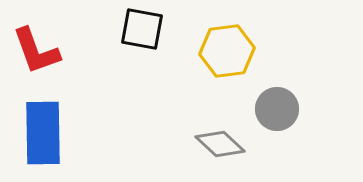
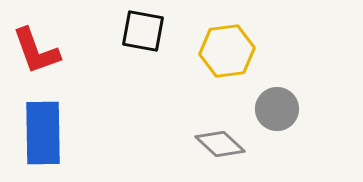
black square: moved 1 px right, 2 px down
